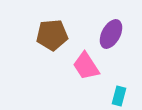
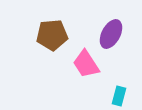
pink trapezoid: moved 2 px up
